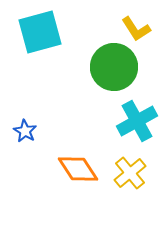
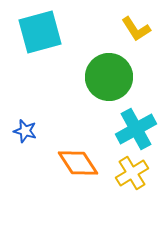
green circle: moved 5 px left, 10 px down
cyan cross: moved 1 px left, 8 px down
blue star: rotated 15 degrees counterclockwise
orange diamond: moved 6 px up
yellow cross: moved 2 px right; rotated 8 degrees clockwise
